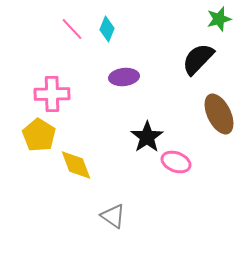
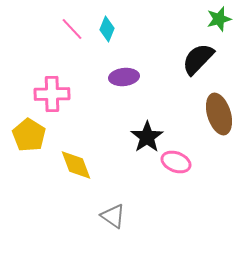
brown ellipse: rotated 9 degrees clockwise
yellow pentagon: moved 10 px left
